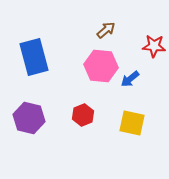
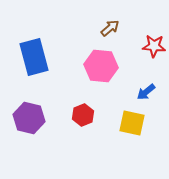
brown arrow: moved 4 px right, 2 px up
blue arrow: moved 16 px right, 13 px down
